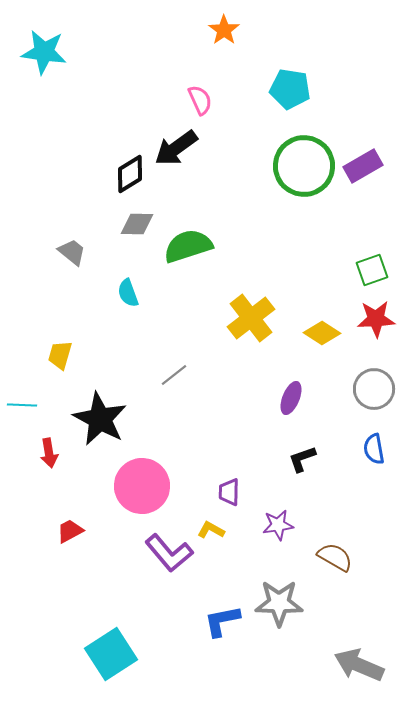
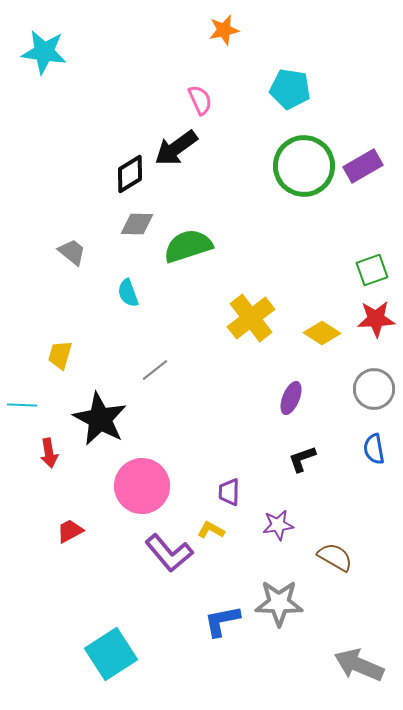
orange star: rotated 24 degrees clockwise
gray line: moved 19 px left, 5 px up
